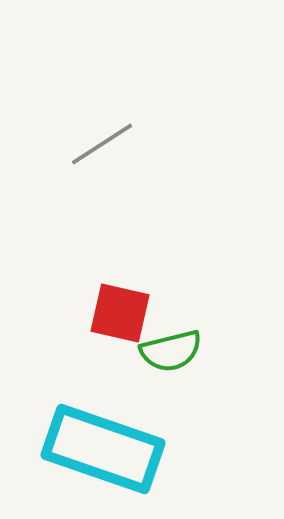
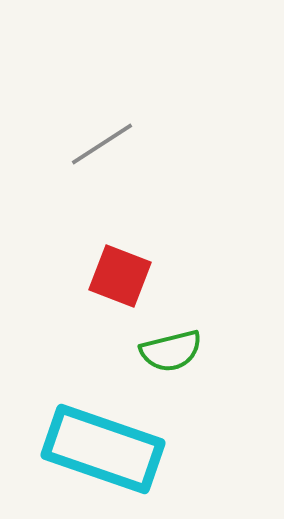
red square: moved 37 px up; rotated 8 degrees clockwise
